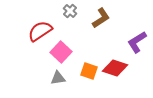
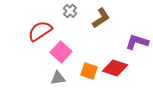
purple L-shape: rotated 50 degrees clockwise
